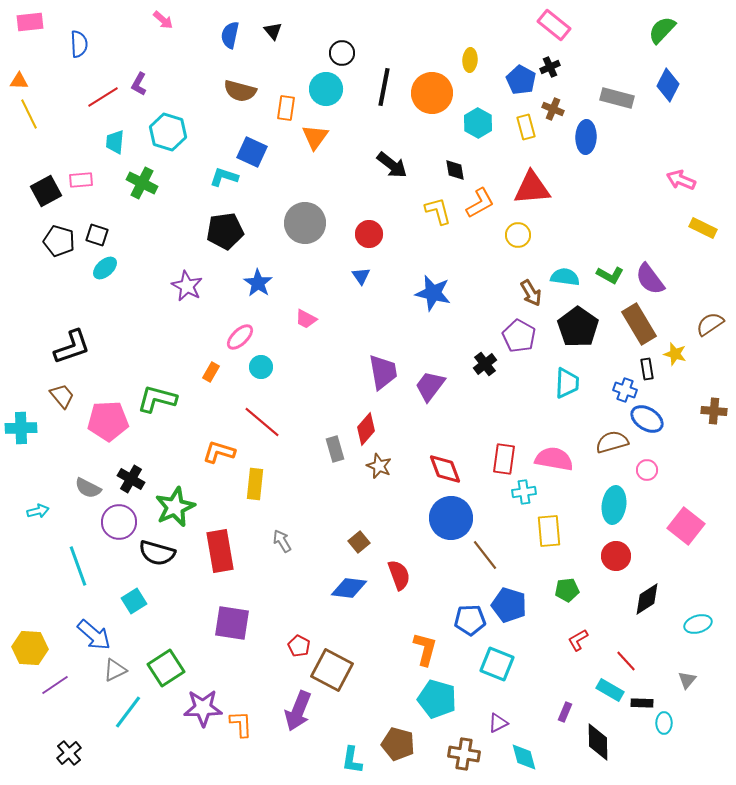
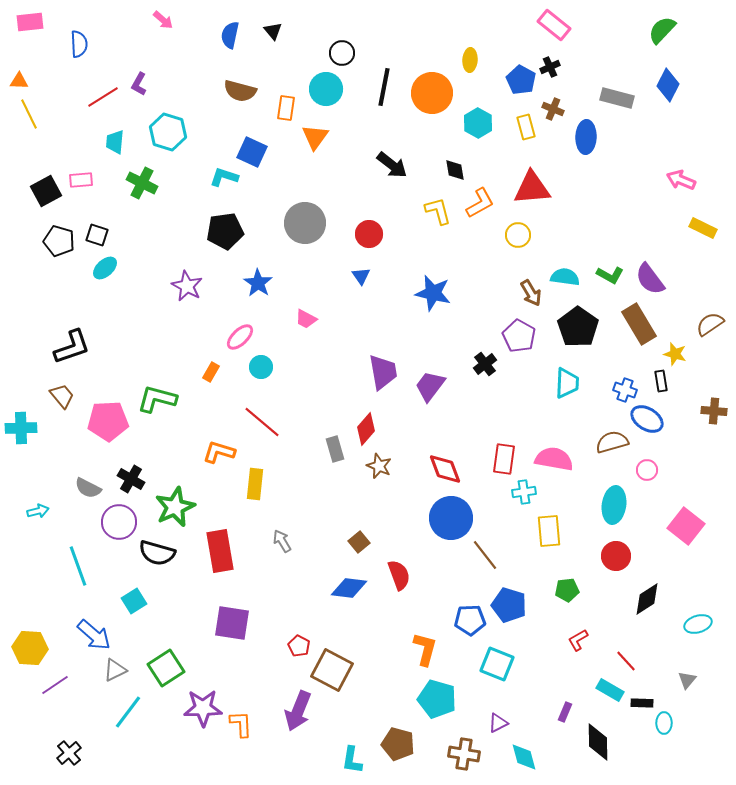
black rectangle at (647, 369): moved 14 px right, 12 px down
